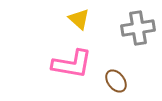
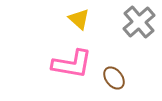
gray cross: moved 1 px right, 6 px up; rotated 32 degrees counterclockwise
brown ellipse: moved 2 px left, 3 px up
